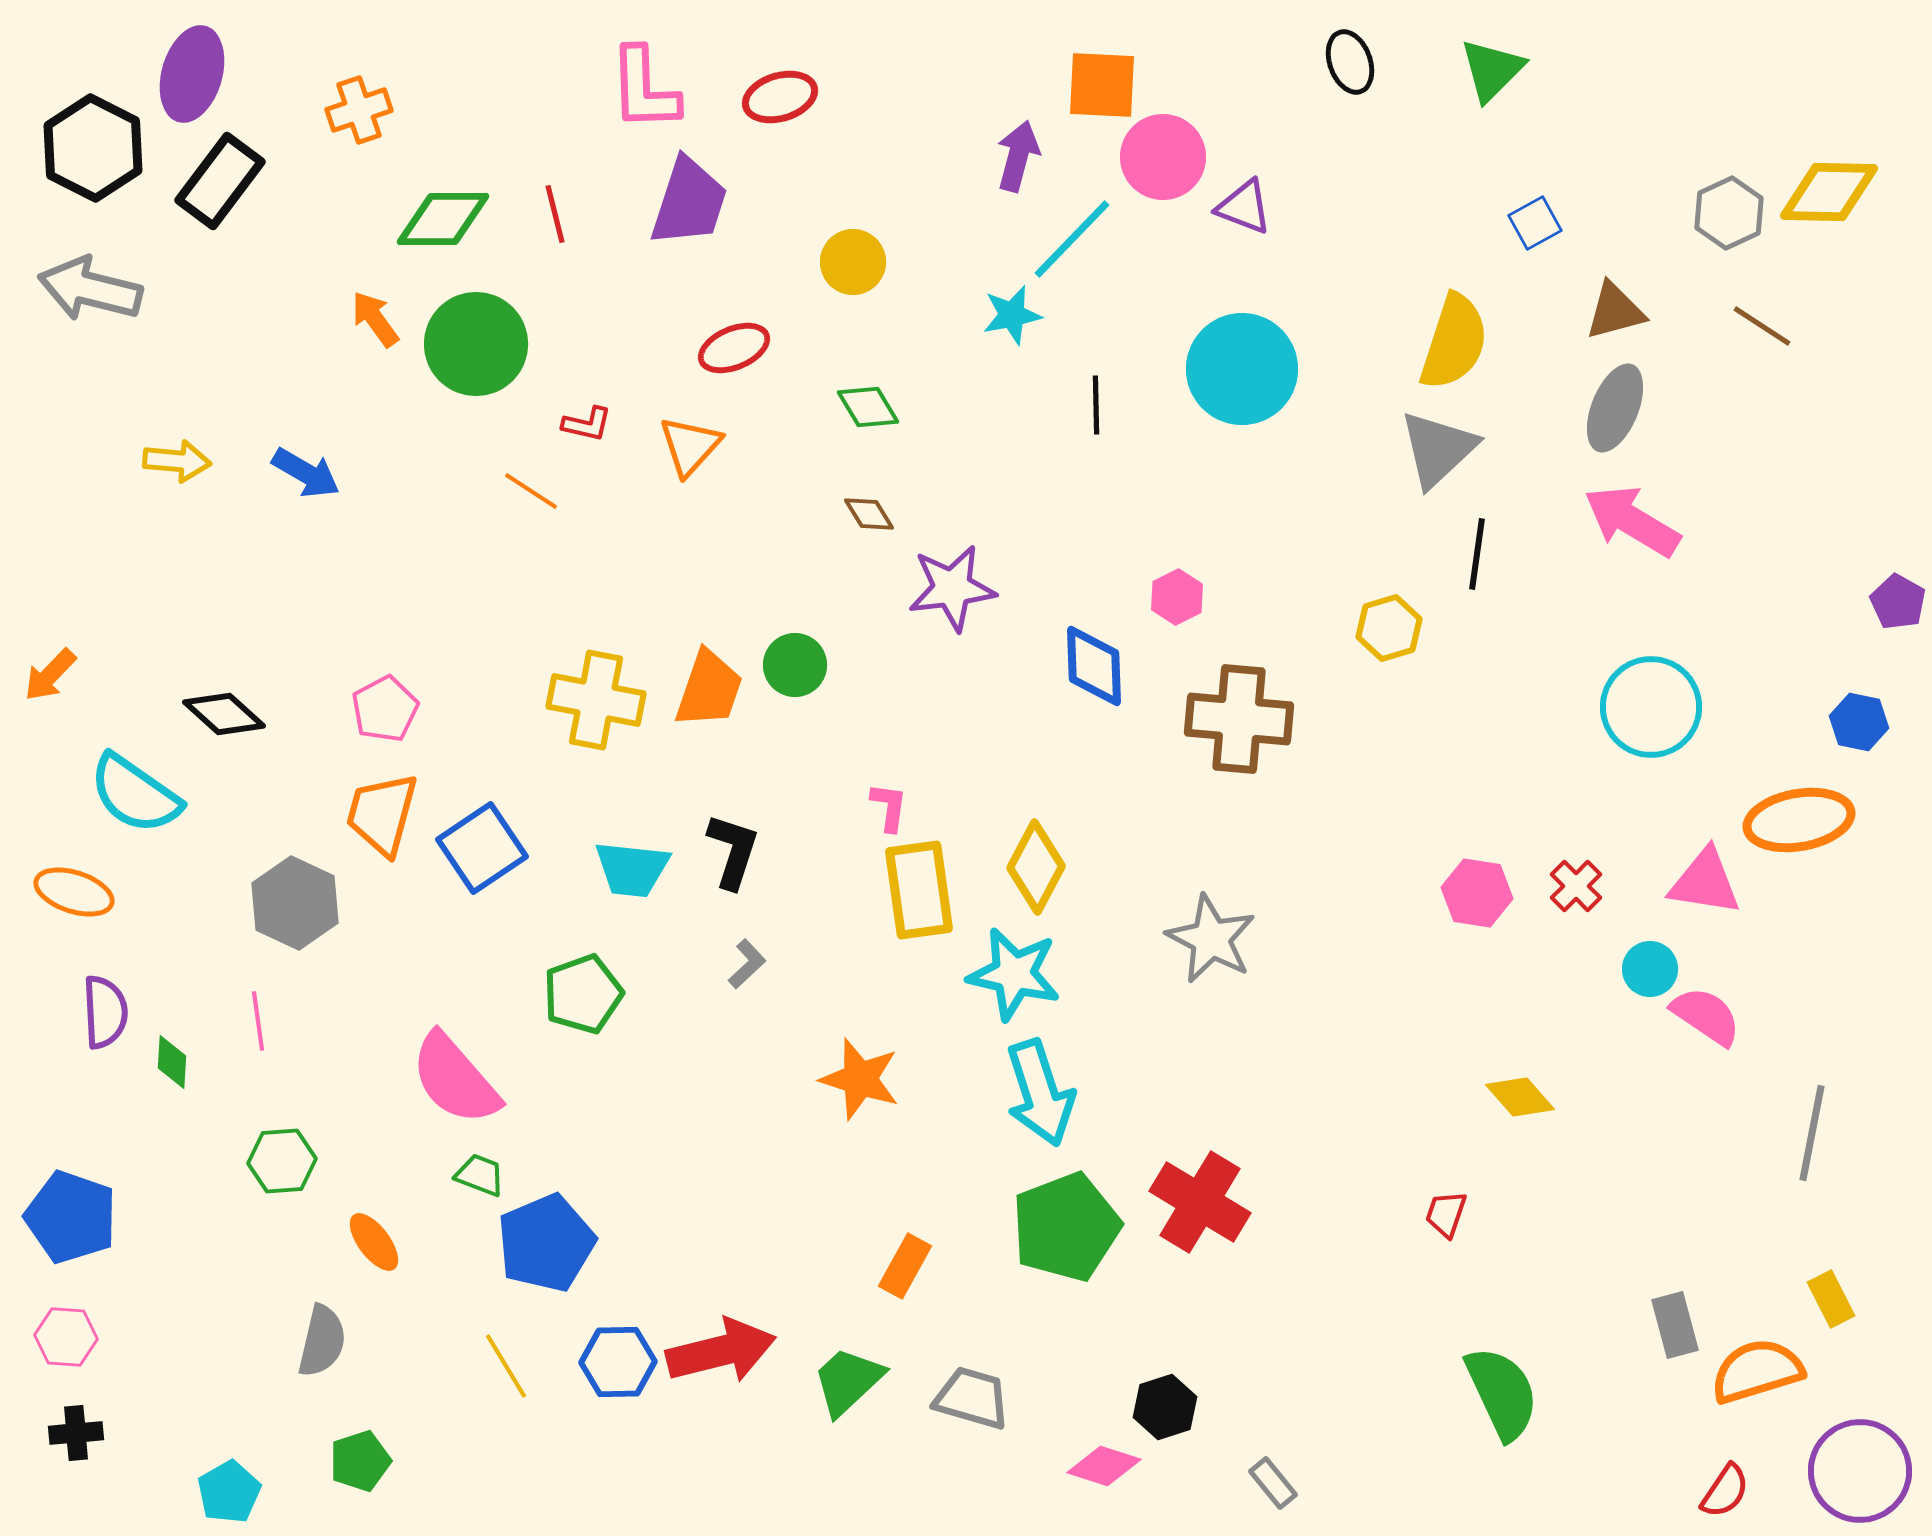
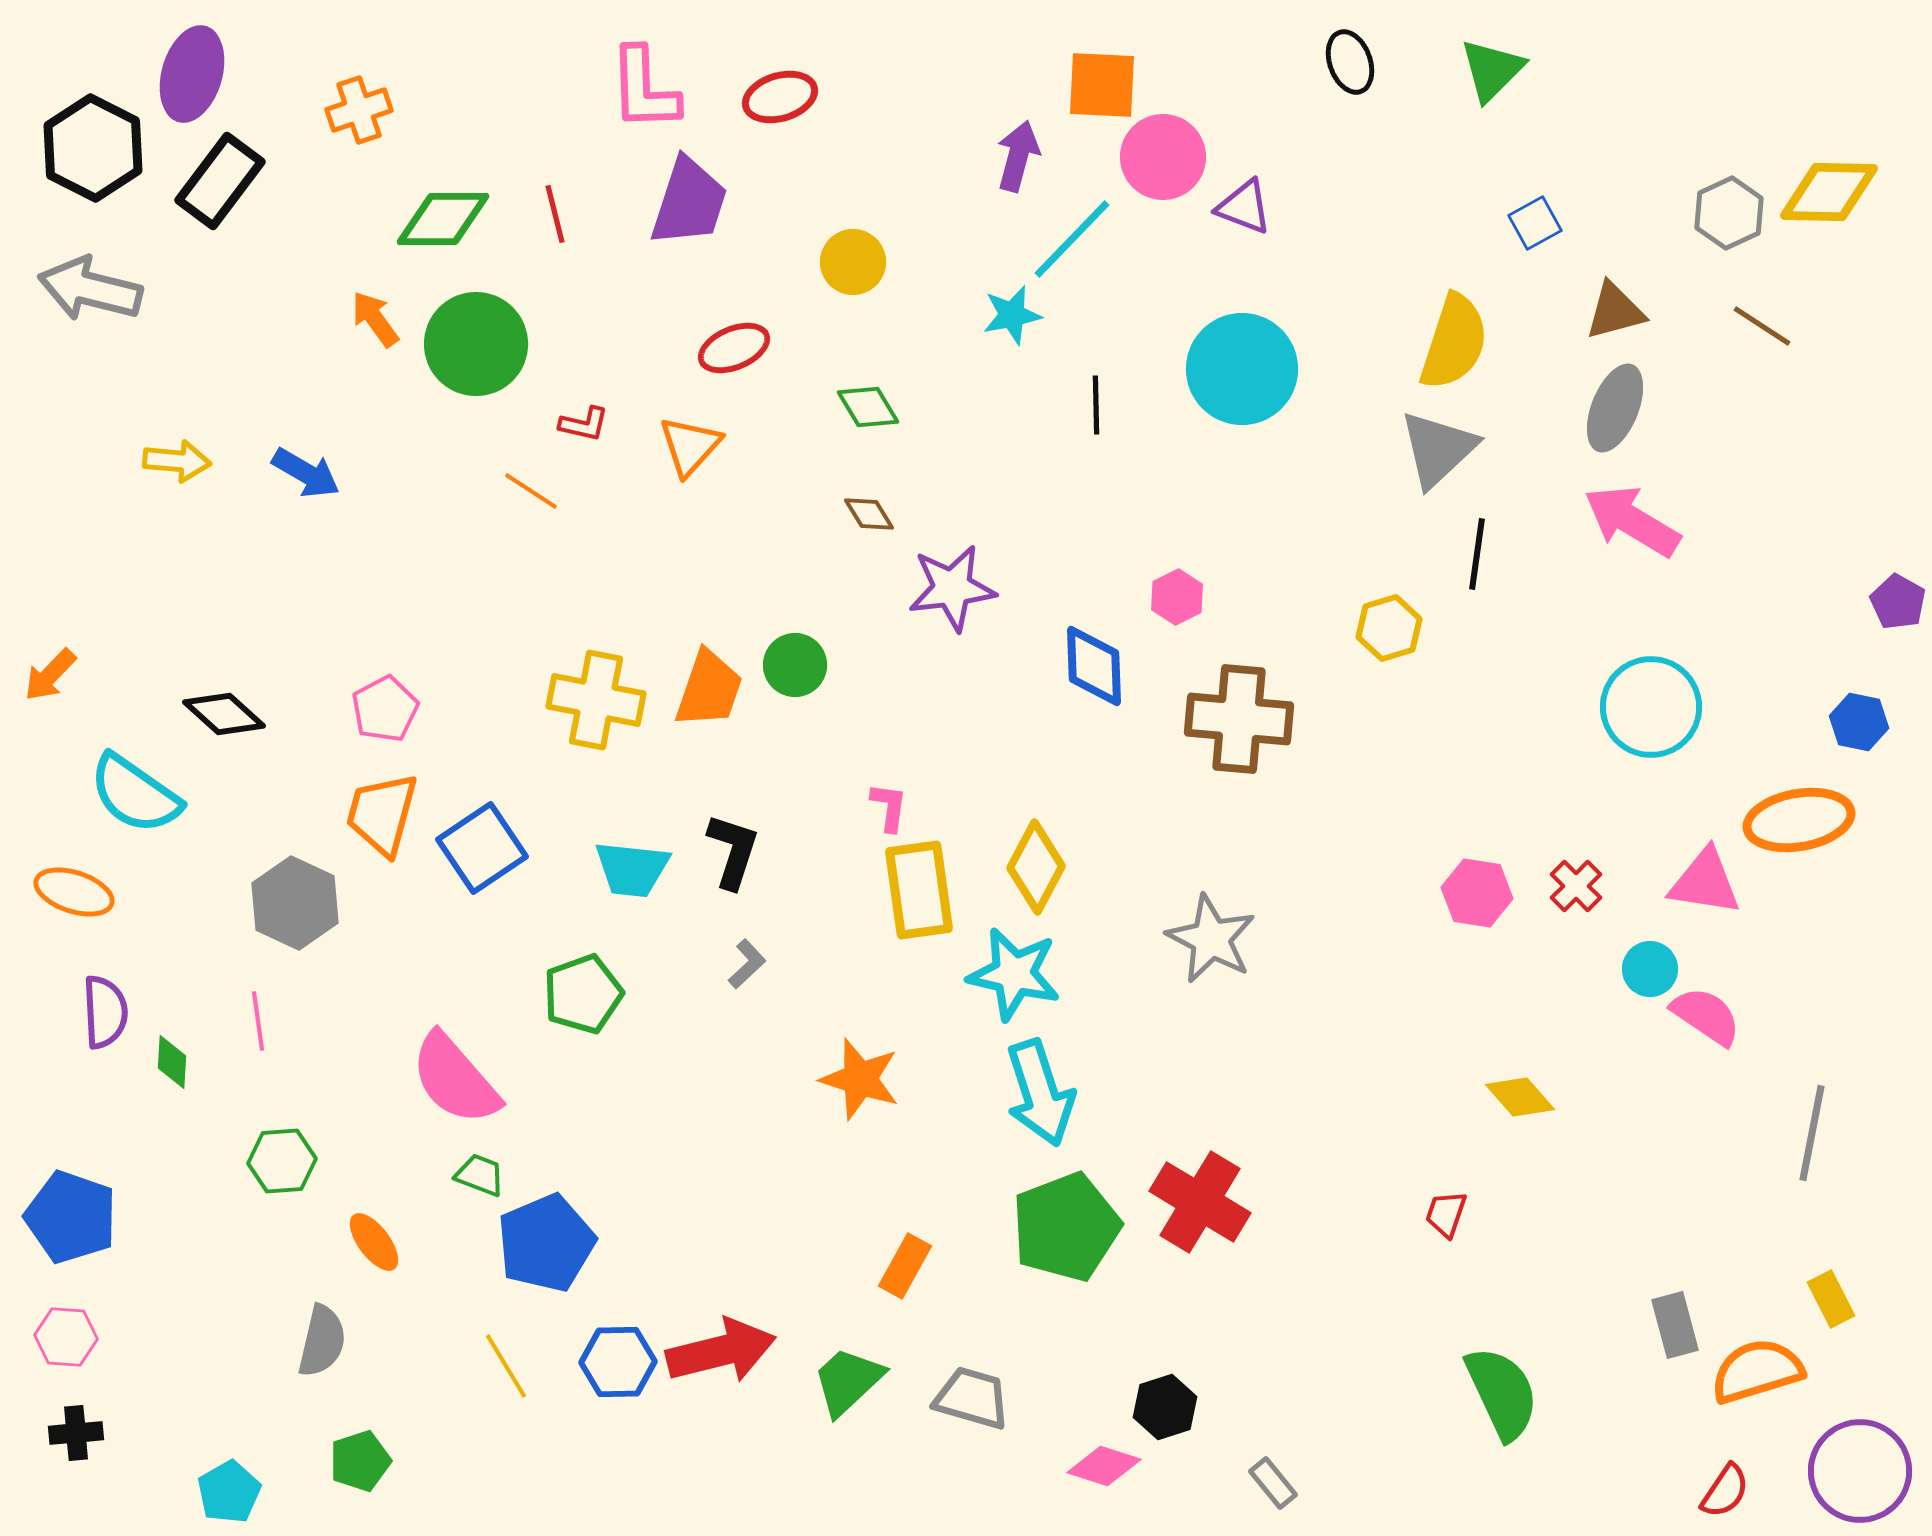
red L-shape at (587, 424): moved 3 px left
